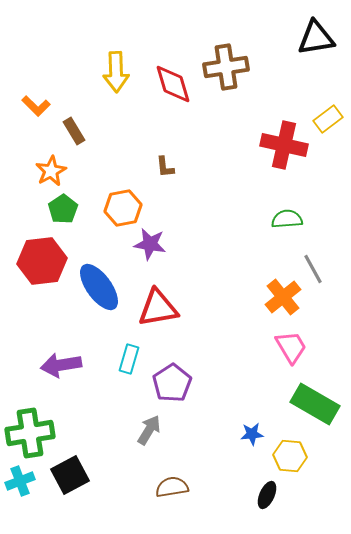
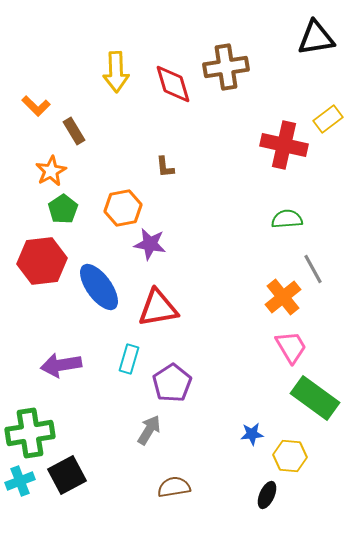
green rectangle: moved 6 px up; rotated 6 degrees clockwise
black square: moved 3 px left
brown semicircle: moved 2 px right
